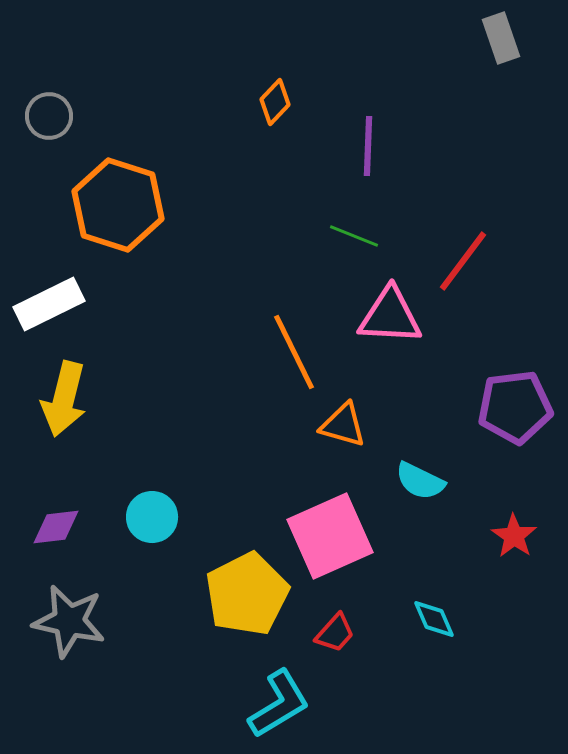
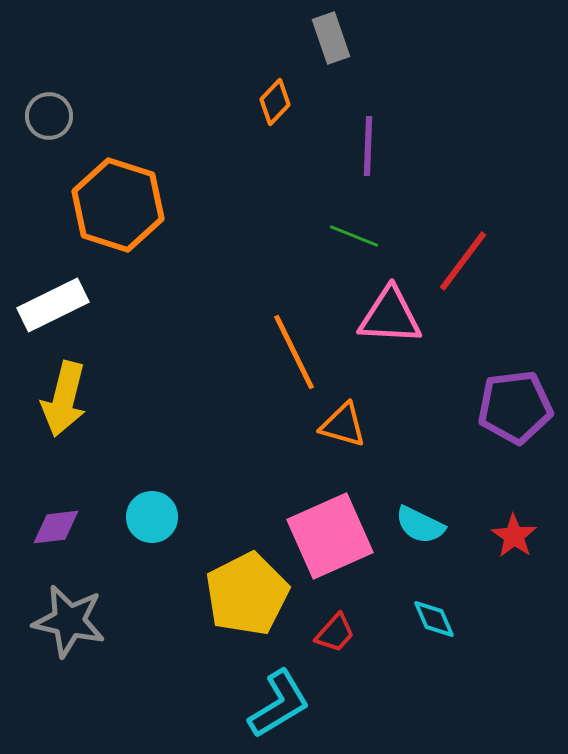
gray rectangle: moved 170 px left
white rectangle: moved 4 px right, 1 px down
cyan semicircle: moved 44 px down
